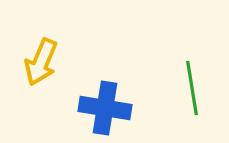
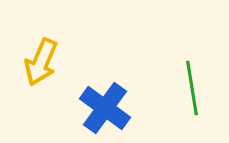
blue cross: rotated 27 degrees clockwise
